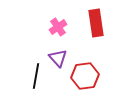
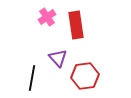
red rectangle: moved 20 px left, 2 px down
pink cross: moved 11 px left, 10 px up
black line: moved 4 px left, 2 px down
